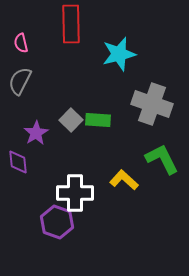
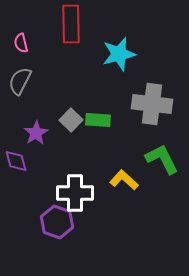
gray cross: rotated 12 degrees counterclockwise
purple diamond: moved 2 px left, 1 px up; rotated 10 degrees counterclockwise
